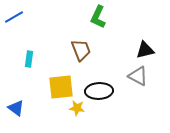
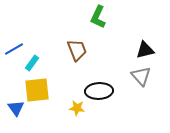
blue line: moved 32 px down
brown trapezoid: moved 4 px left
cyan rectangle: moved 3 px right, 4 px down; rotated 28 degrees clockwise
gray triangle: moved 3 px right; rotated 20 degrees clockwise
yellow square: moved 24 px left, 3 px down
blue triangle: rotated 18 degrees clockwise
